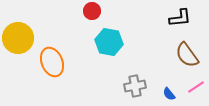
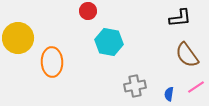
red circle: moved 4 px left
orange ellipse: rotated 20 degrees clockwise
blue semicircle: rotated 48 degrees clockwise
